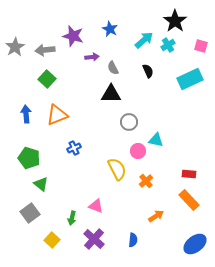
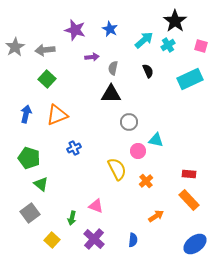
purple star: moved 2 px right, 6 px up
gray semicircle: rotated 40 degrees clockwise
blue arrow: rotated 18 degrees clockwise
